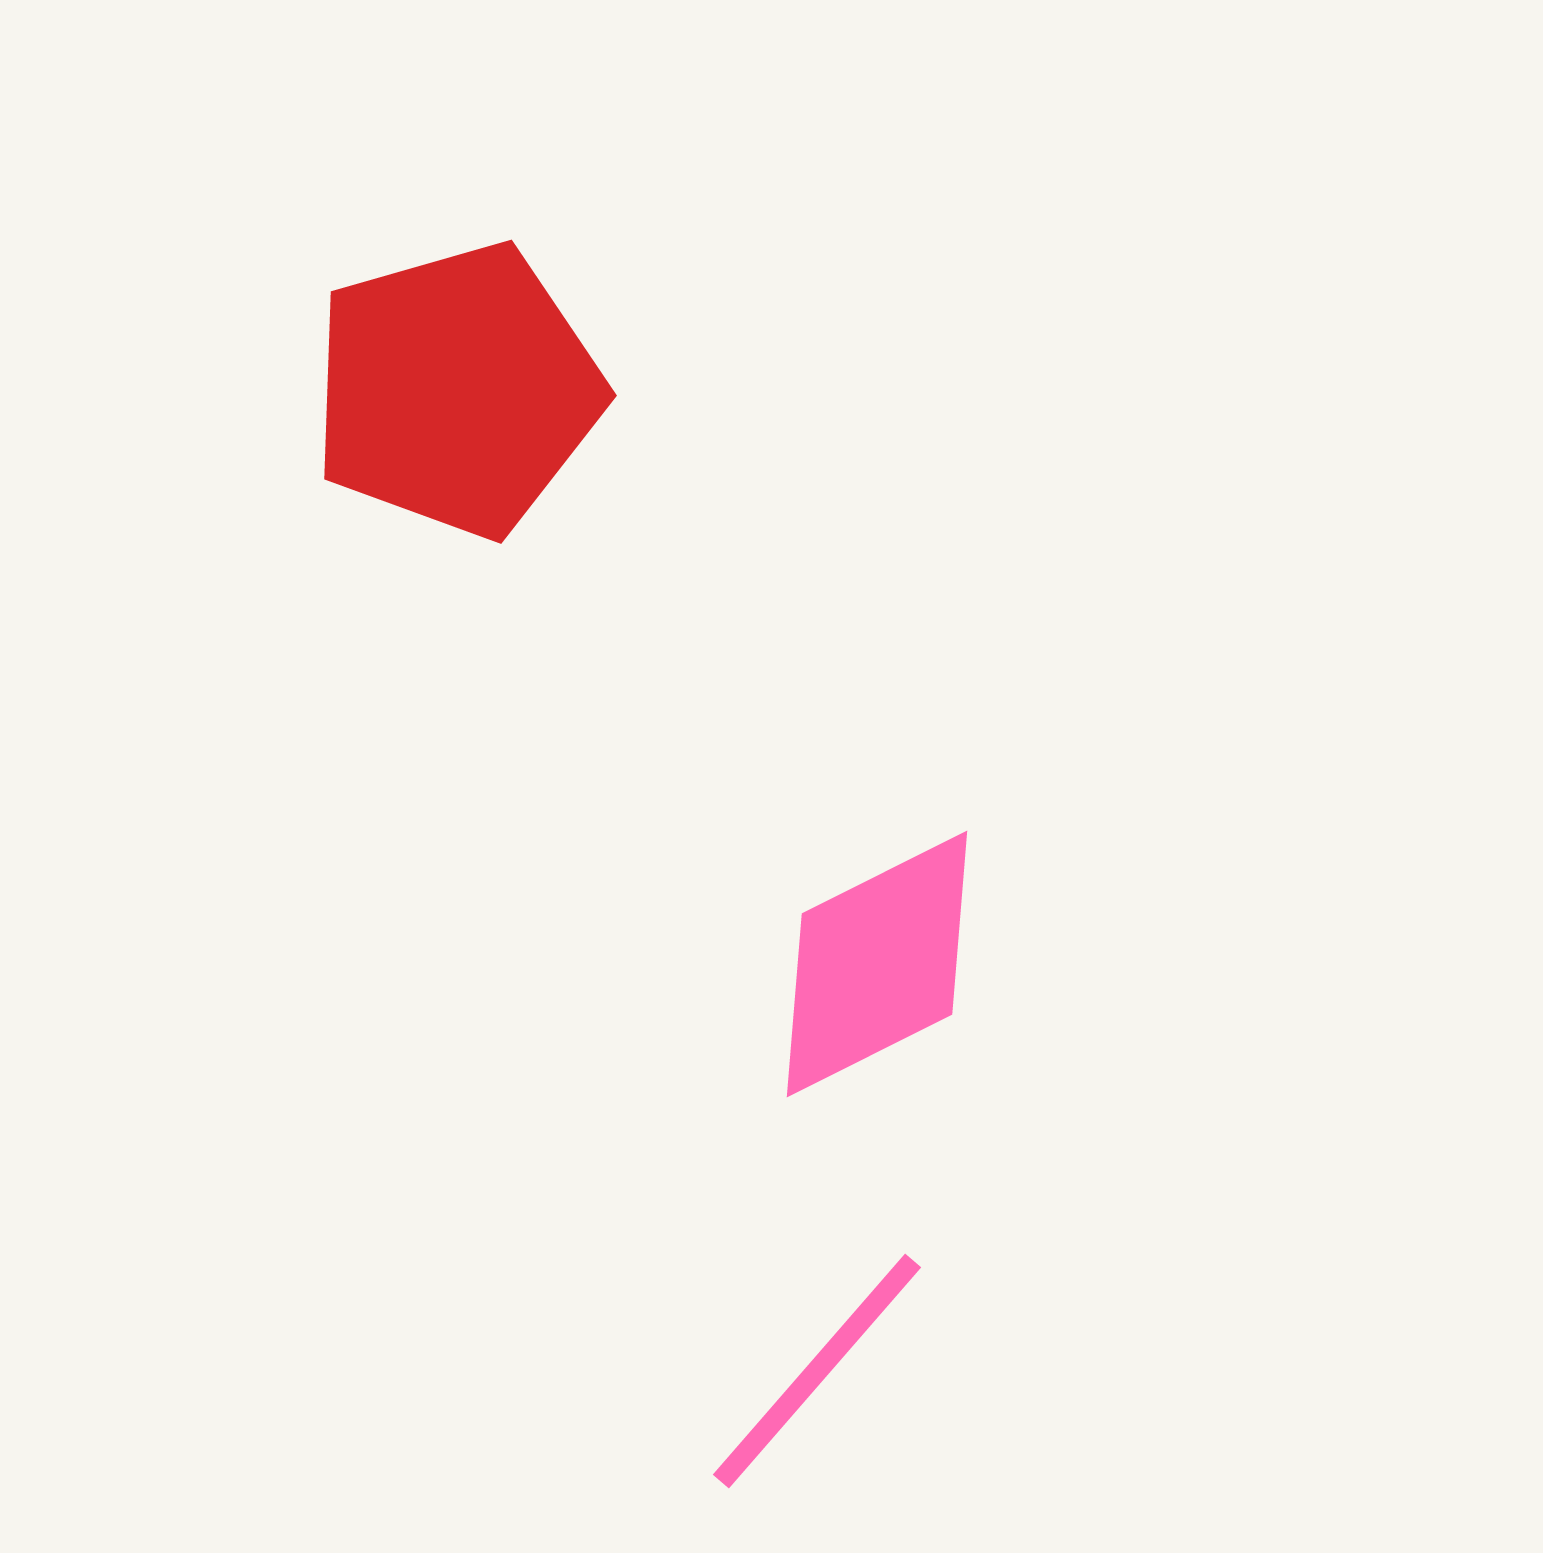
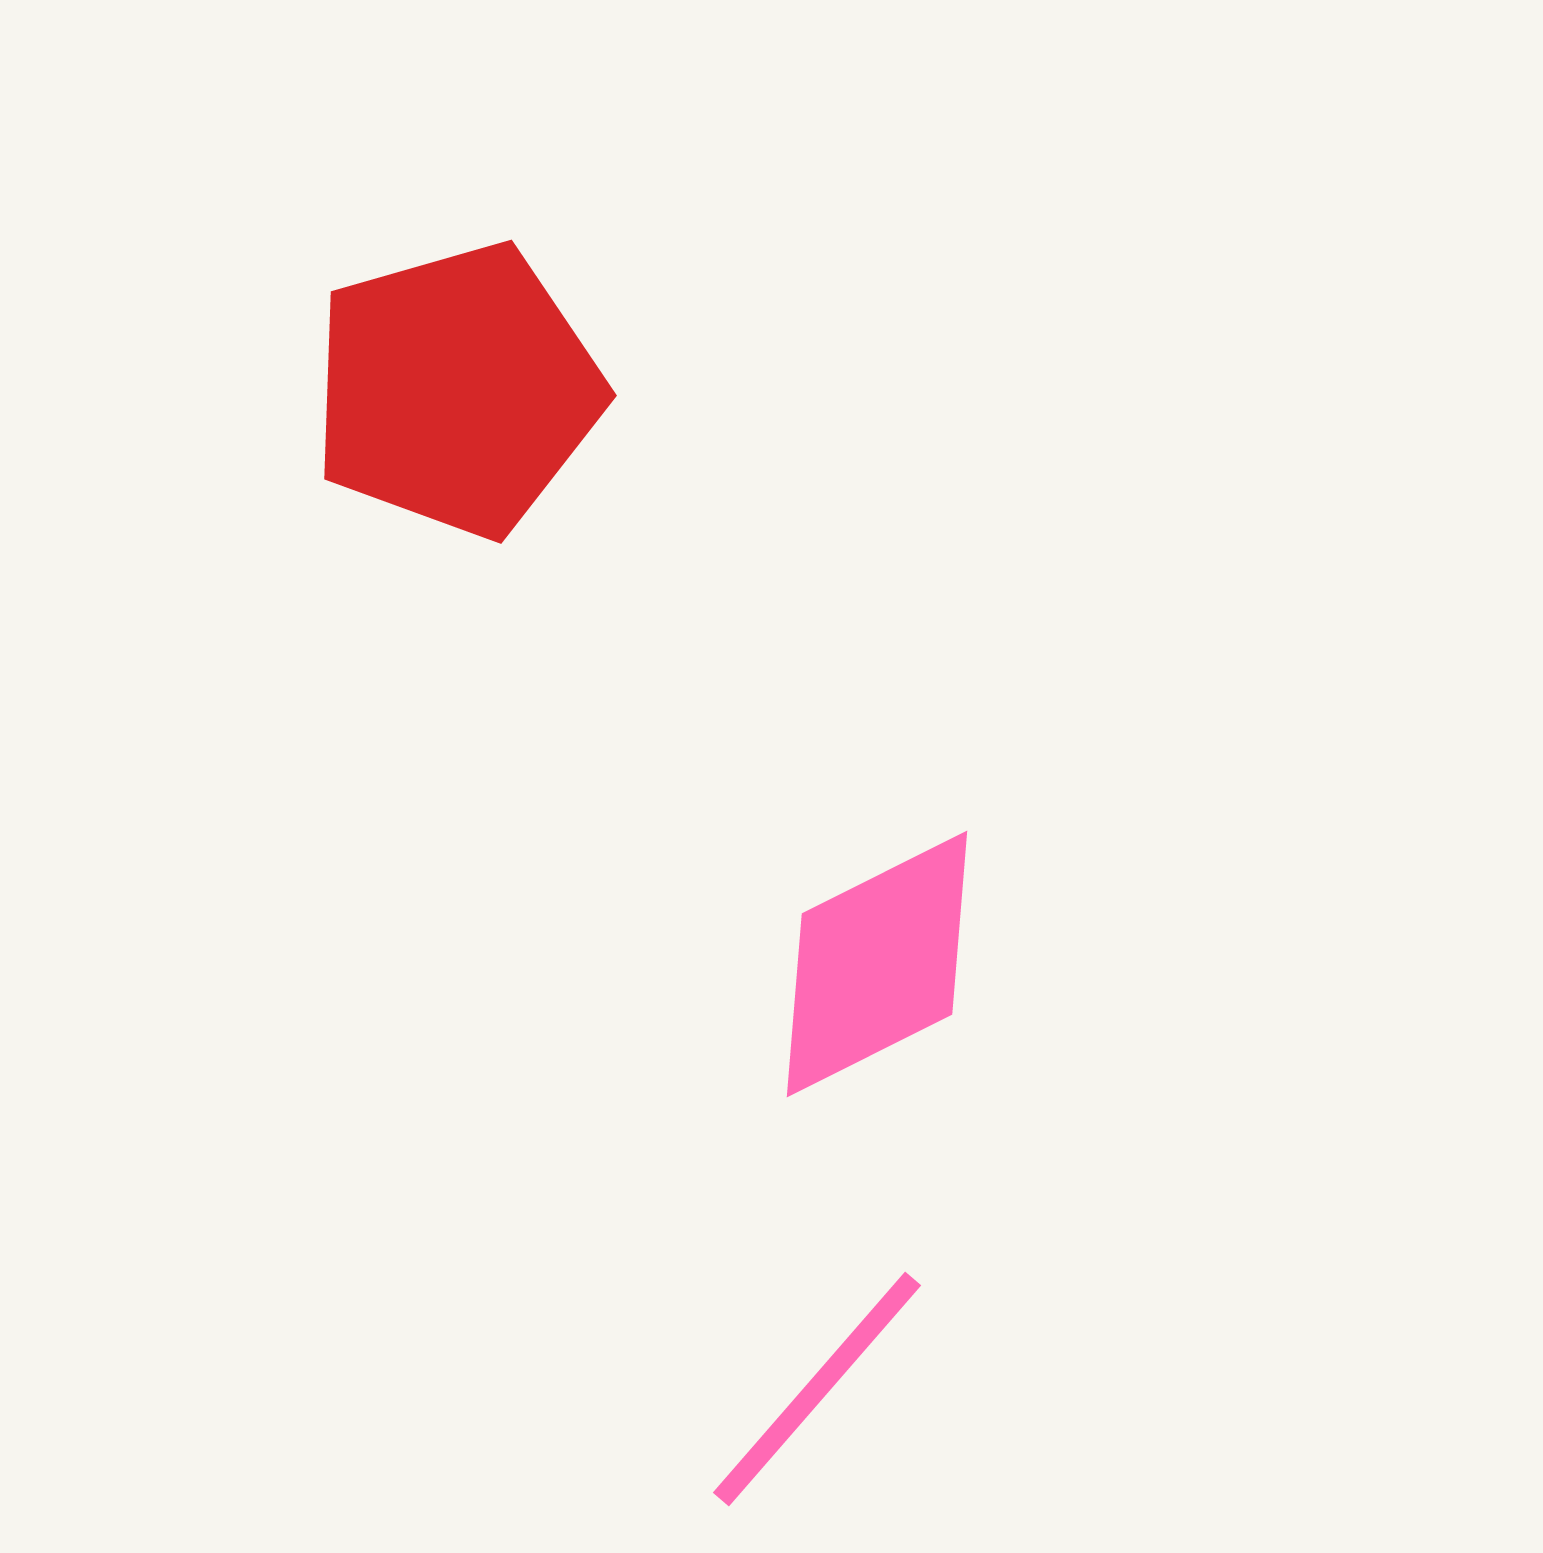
pink line: moved 18 px down
